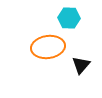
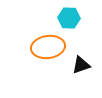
black triangle: rotated 30 degrees clockwise
